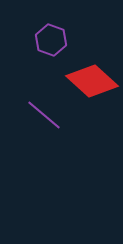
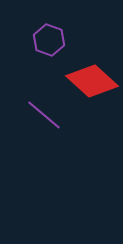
purple hexagon: moved 2 px left
